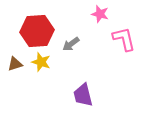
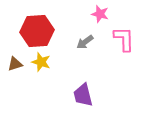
pink L-shape: rotated 12 degrees clockwise
gray arrow: moved 14 px right, 2 px up
